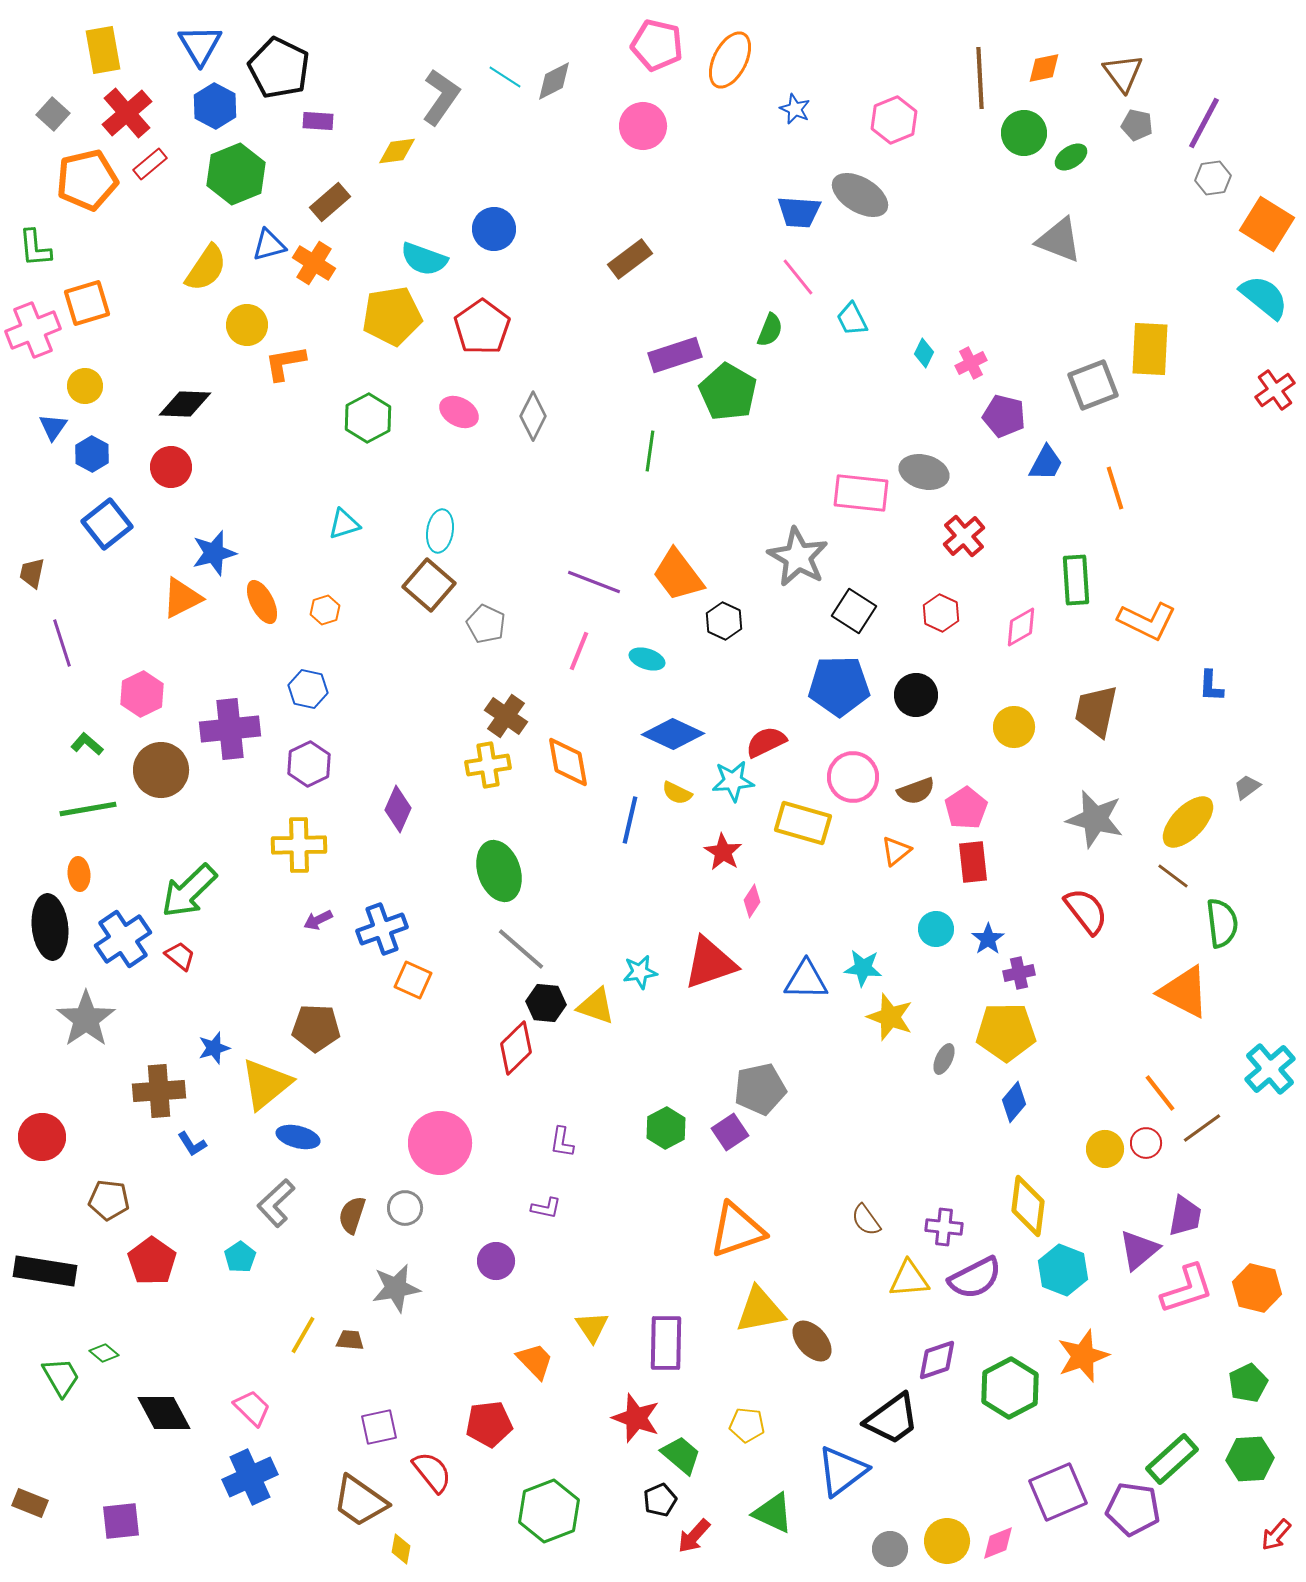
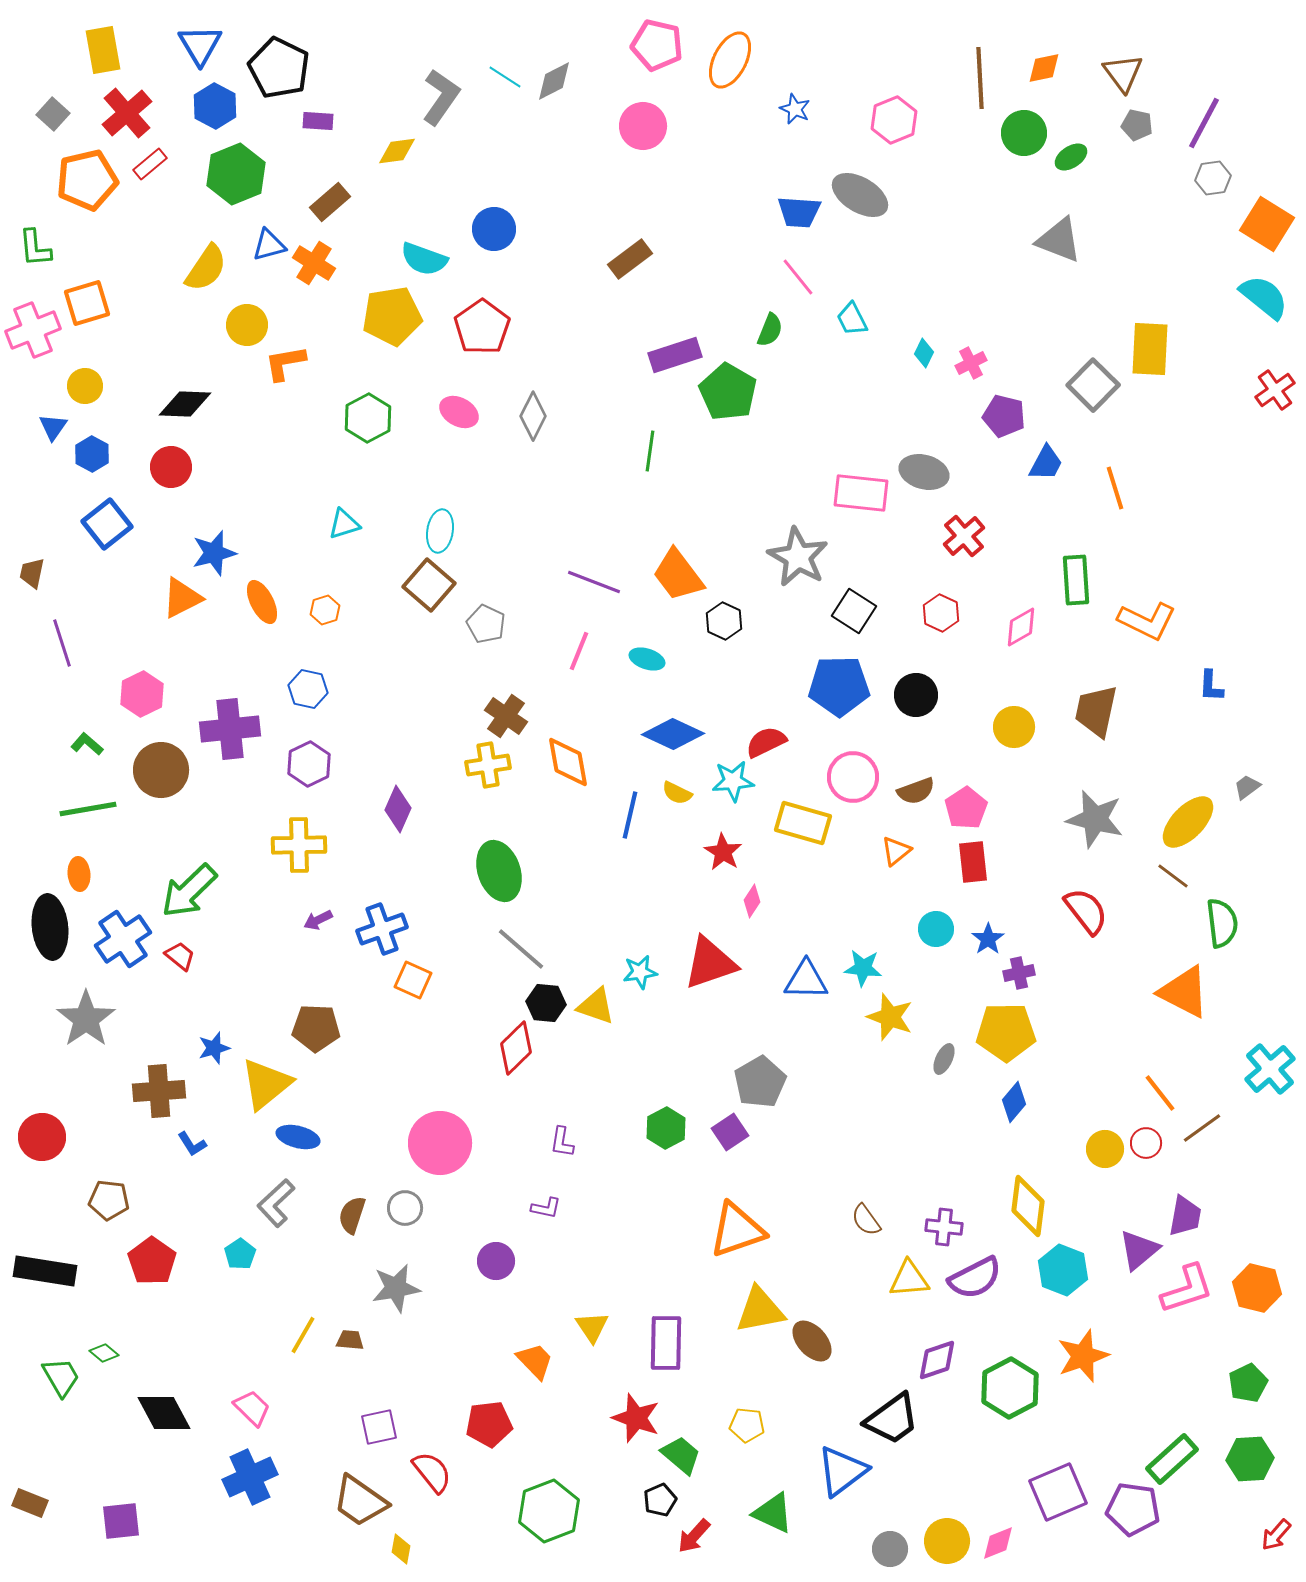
gray square at (1093, 385): rotated 24 degrees counterclockwise
blue line at (630, 820): moved 5 px up
gray pentagon at (760, 1089): moved 7 px up; rotated 18 degrees counterclockwise
cyan pentagon at (240, 1257): moved 3 px up
